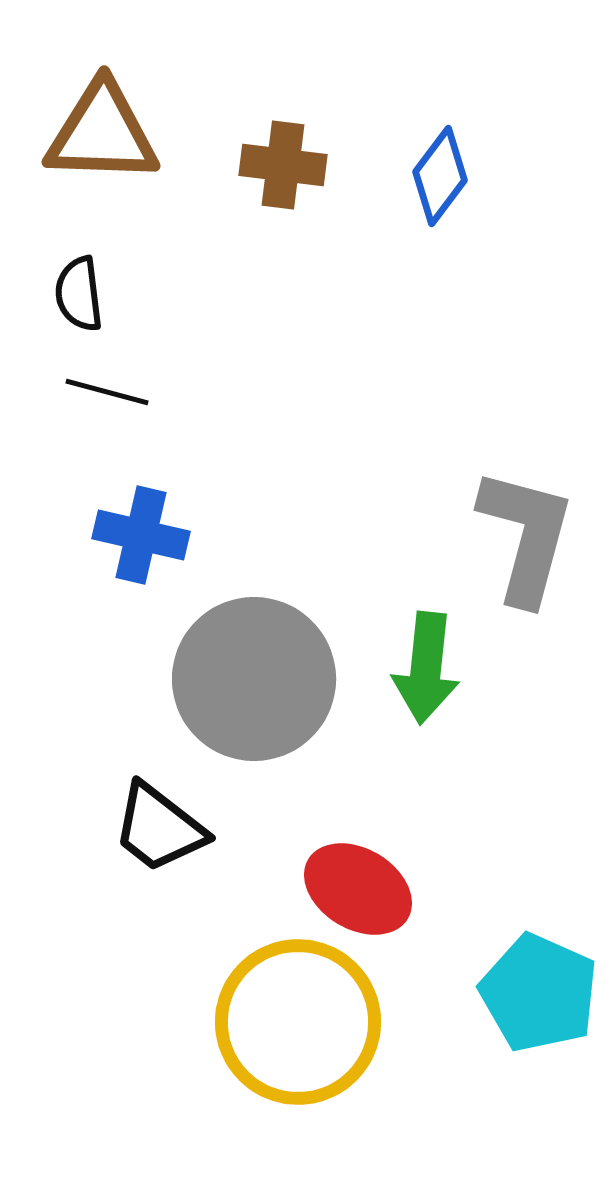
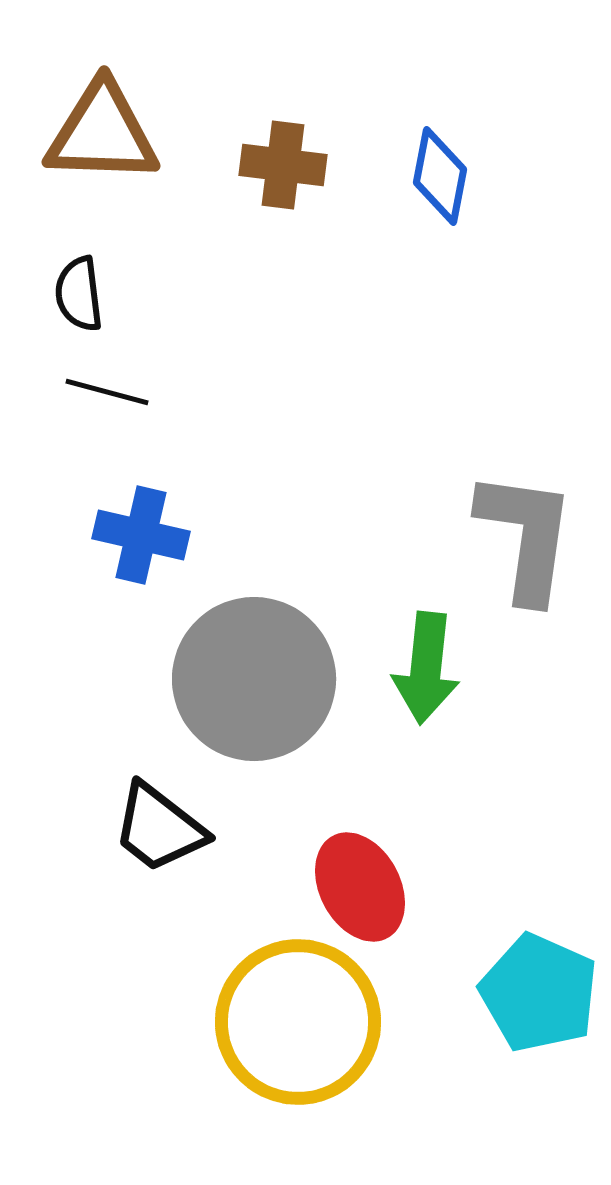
blue diamond: rotated 26 degrees counterclockwise
gray L-shape: rotated 7 degrees counterclockwise
red ellipse: moved 2 px right, 2 px up; rotated 31 degrees clockwise
